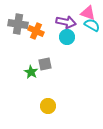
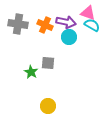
orange cross: moved 9 px right, 6 px up
cyan circle: moved 2 px right
gray square: moved 3 px right, 1 px up; rotated 16 degrees clockwise
